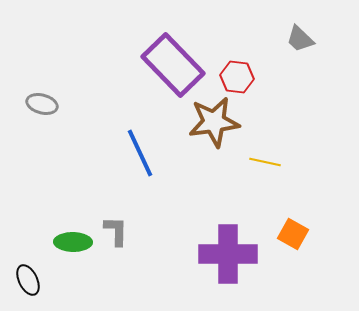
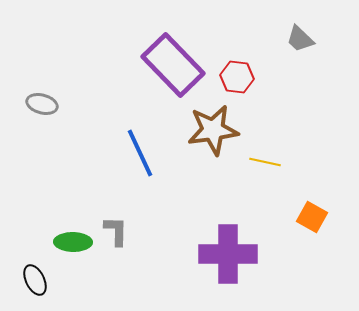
brown star: moved 1 px left, 8 px down
orange square: moved 19 px right, 17 px up
black ellipse: moved 7 px right
